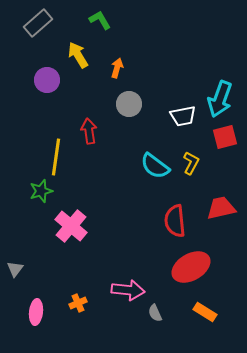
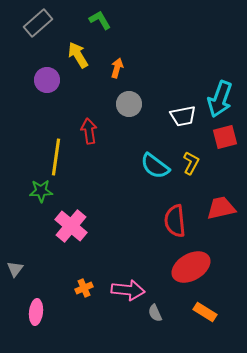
green star: rotated 15 degrees clockwise
orange cross: moved 6 px right, 15 px up
